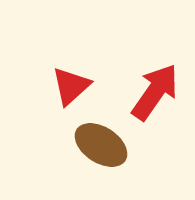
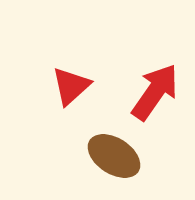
brown ellipse: moved 13 px right, 11 px down
